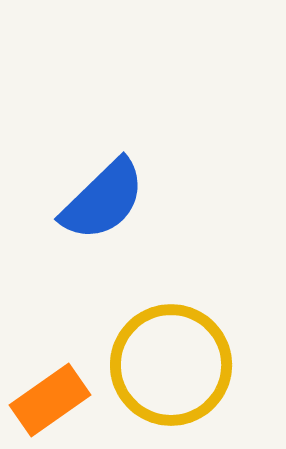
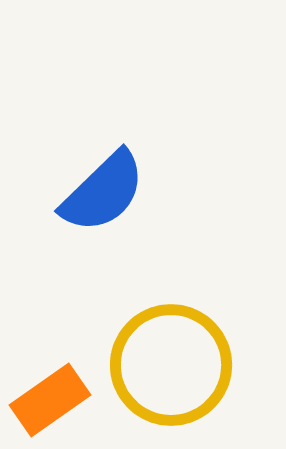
blue semicircle: moved 8 px up
